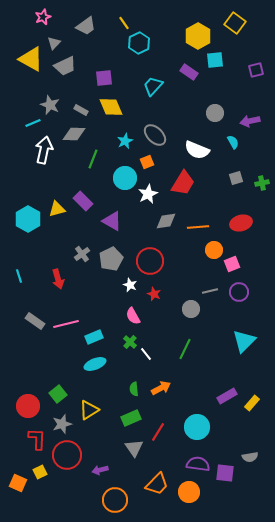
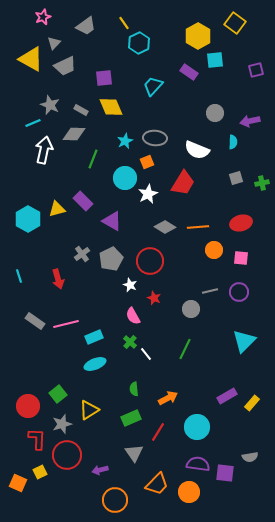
gray ellipse at (155, 135): moved 3 px down; rotated 40 degrees counterclockwise
cyan semicircle at (233, 142): rotated 32 degrees clockwise
gray diamond at (166, 221): moved 1 px left, 6 px down; rotated 40 degrees clockwise
pink square at (232, 264): moved 9 px right, 6 px up; rotated 28 degrees clockwise
red star at (154, 294): moved 4 px down
orange arrow at (161, 388): moved 7 px right, 10 px down
gray triangle at (134, 448): moved 5 px down
